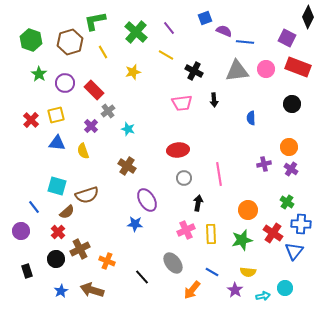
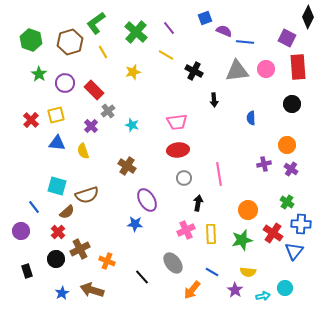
green L-shape at (95, 21): moved 1 px right, 2 px down; rotated 25 degrees counterclockwise
red rectangle at (298, 67): rotated 65 degrees clockwise
pink trapezoid at (182, 103): moved 5 px left, 19 px down
cyan star at (128, 129): moved 4 px right, 4 px up
orange circle at (289, 147): moved 2 px left, 2 px up
blue star at (61, 291): moved 1 px right, 2 px down
